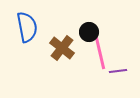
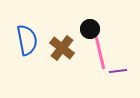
blue semicircle: moved 13 px down
black circle: moved 1 px right, 3 px up
